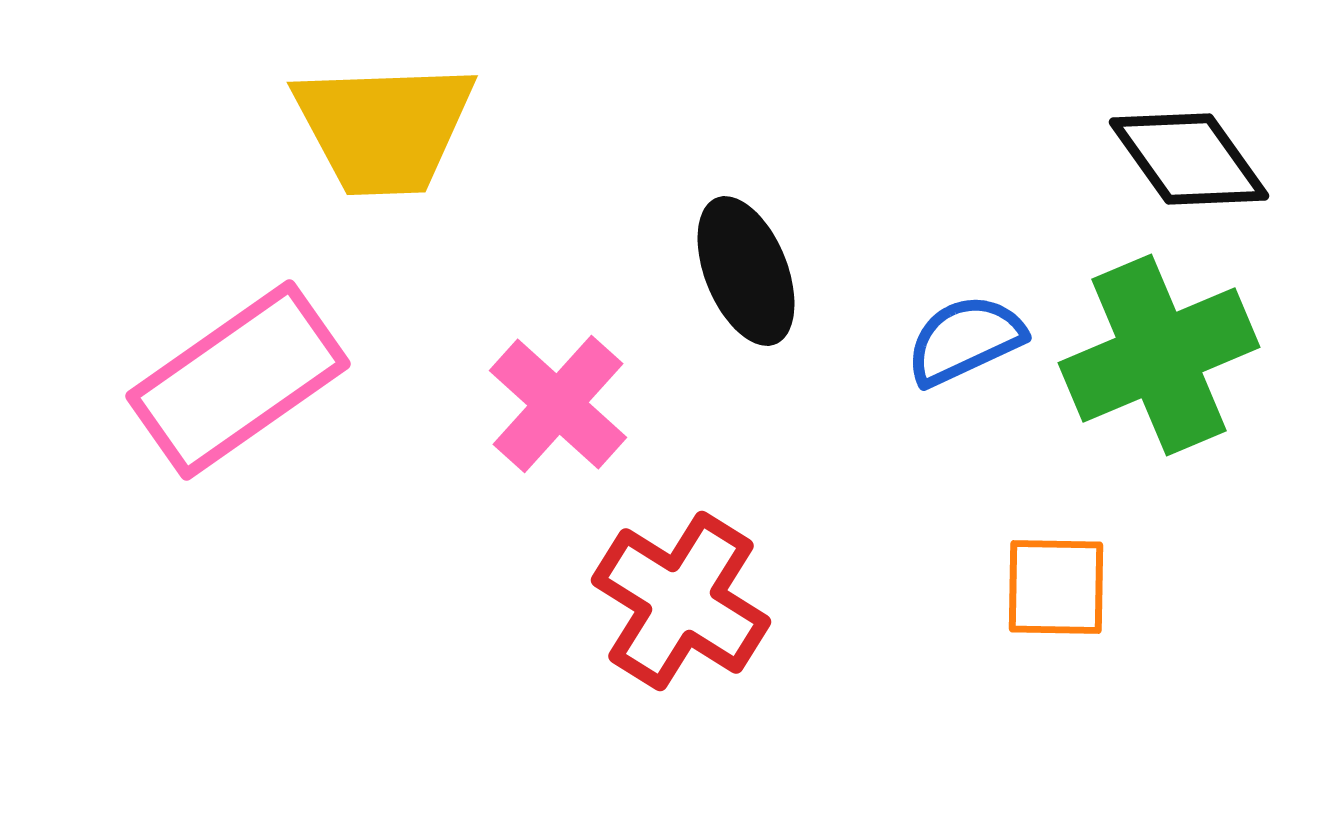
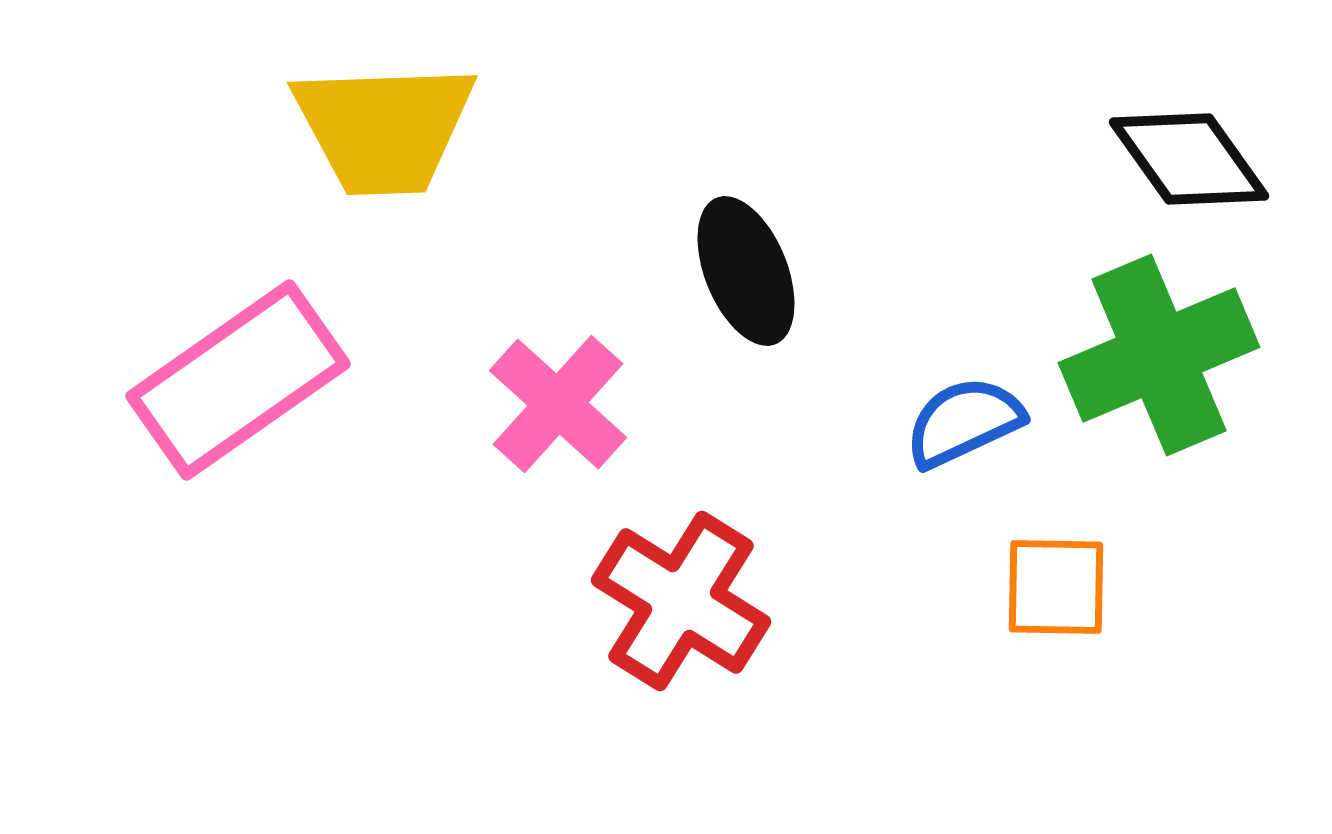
blue semicircle: moved 1 px left, 82 px down
